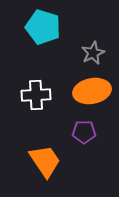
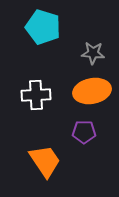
gray star: rotated 30 degrees clockwise
